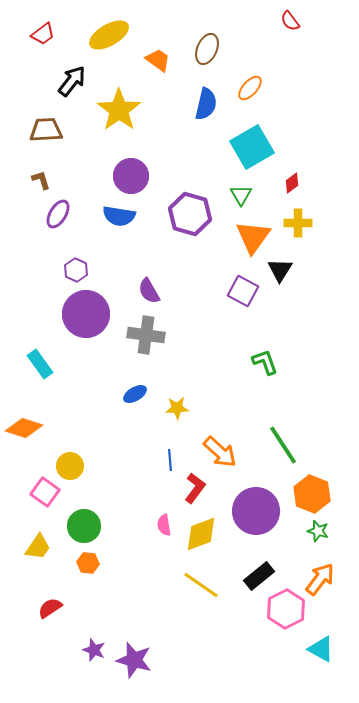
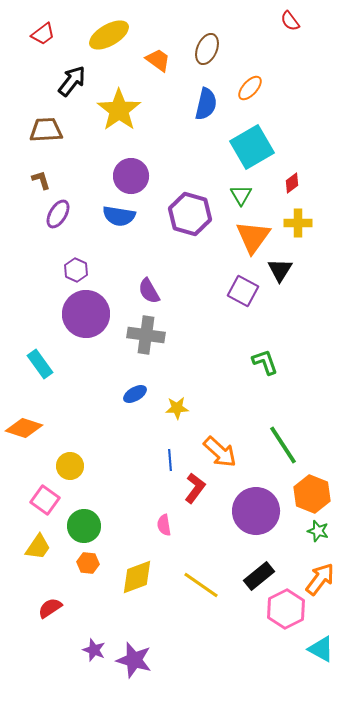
pink square at (45, 492): moved 8 px down
yellow diamond at (201, 534): moved 64 px left, 43 px down
